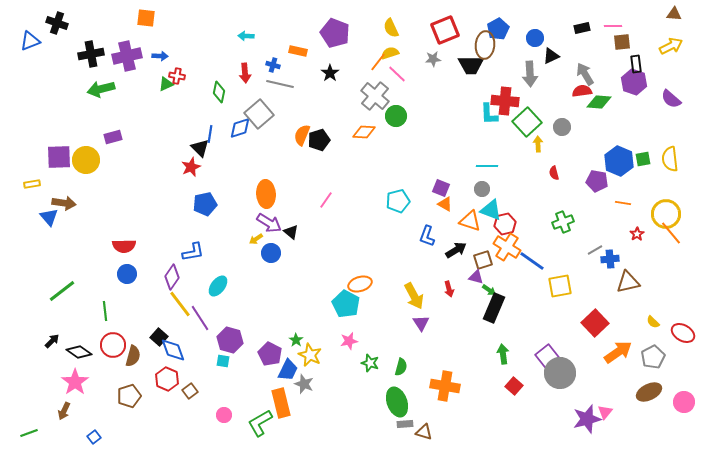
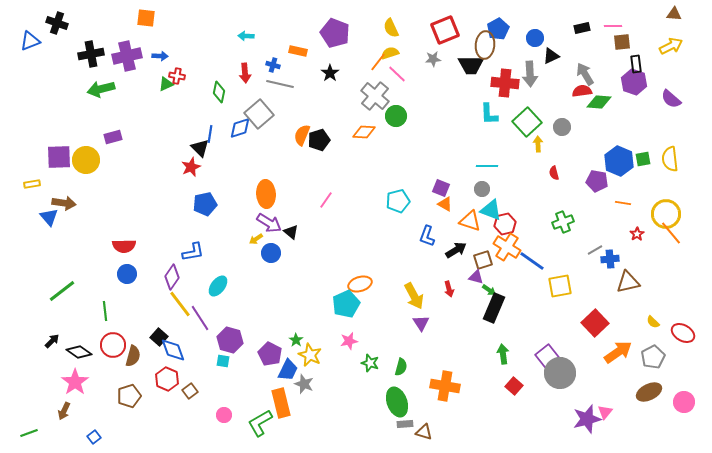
red cross at (505, 101): moved 18 px up
cyan pentagon at (346, 304): rotated 20 degrees clockwise
